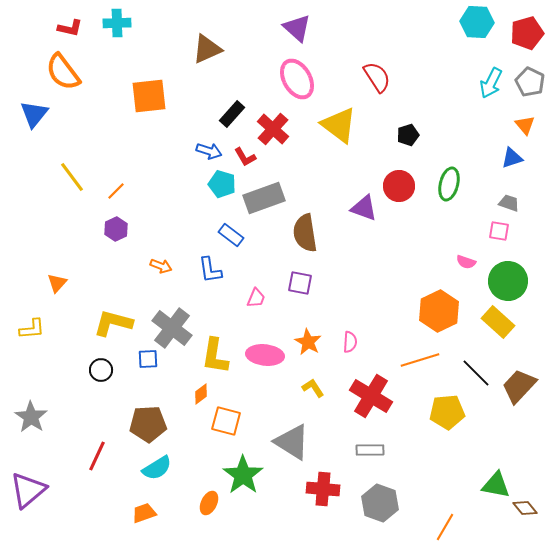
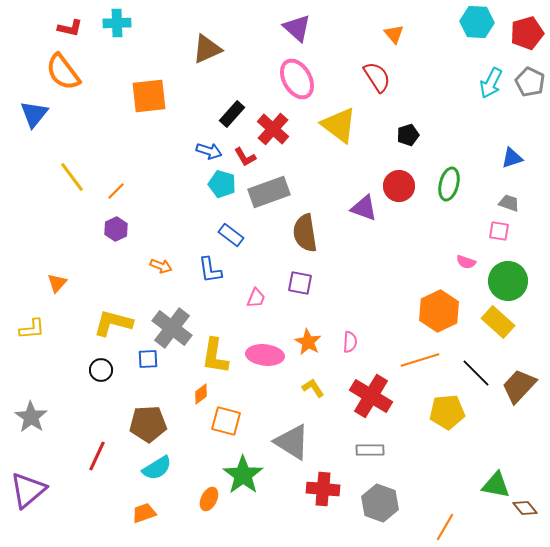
orange triangle at (525, 125): moved 131 px left, 91 px up
gray rectangle at (264, 198): moved 5 px right, 6 px up
orange ellipse at (209, 503): moved 4 px up
